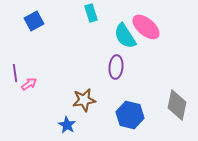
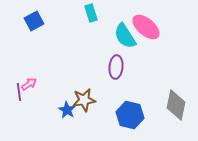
purple line: moved 4 px right, 19 px down
gray diamond: moved 1 px left
blue star: moved 15 px up
